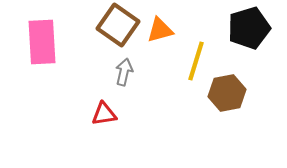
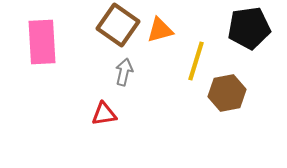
black pentagon: rotated 9 degrees clockwise
